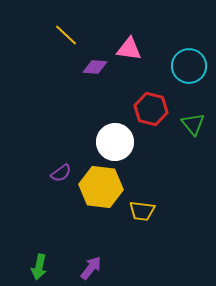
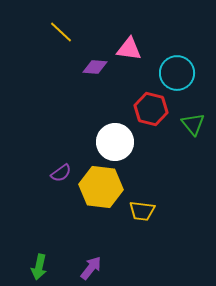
yellow line: moved 5 px left, 3 px up
cyan circle: moved 12 px left, 7 px down
